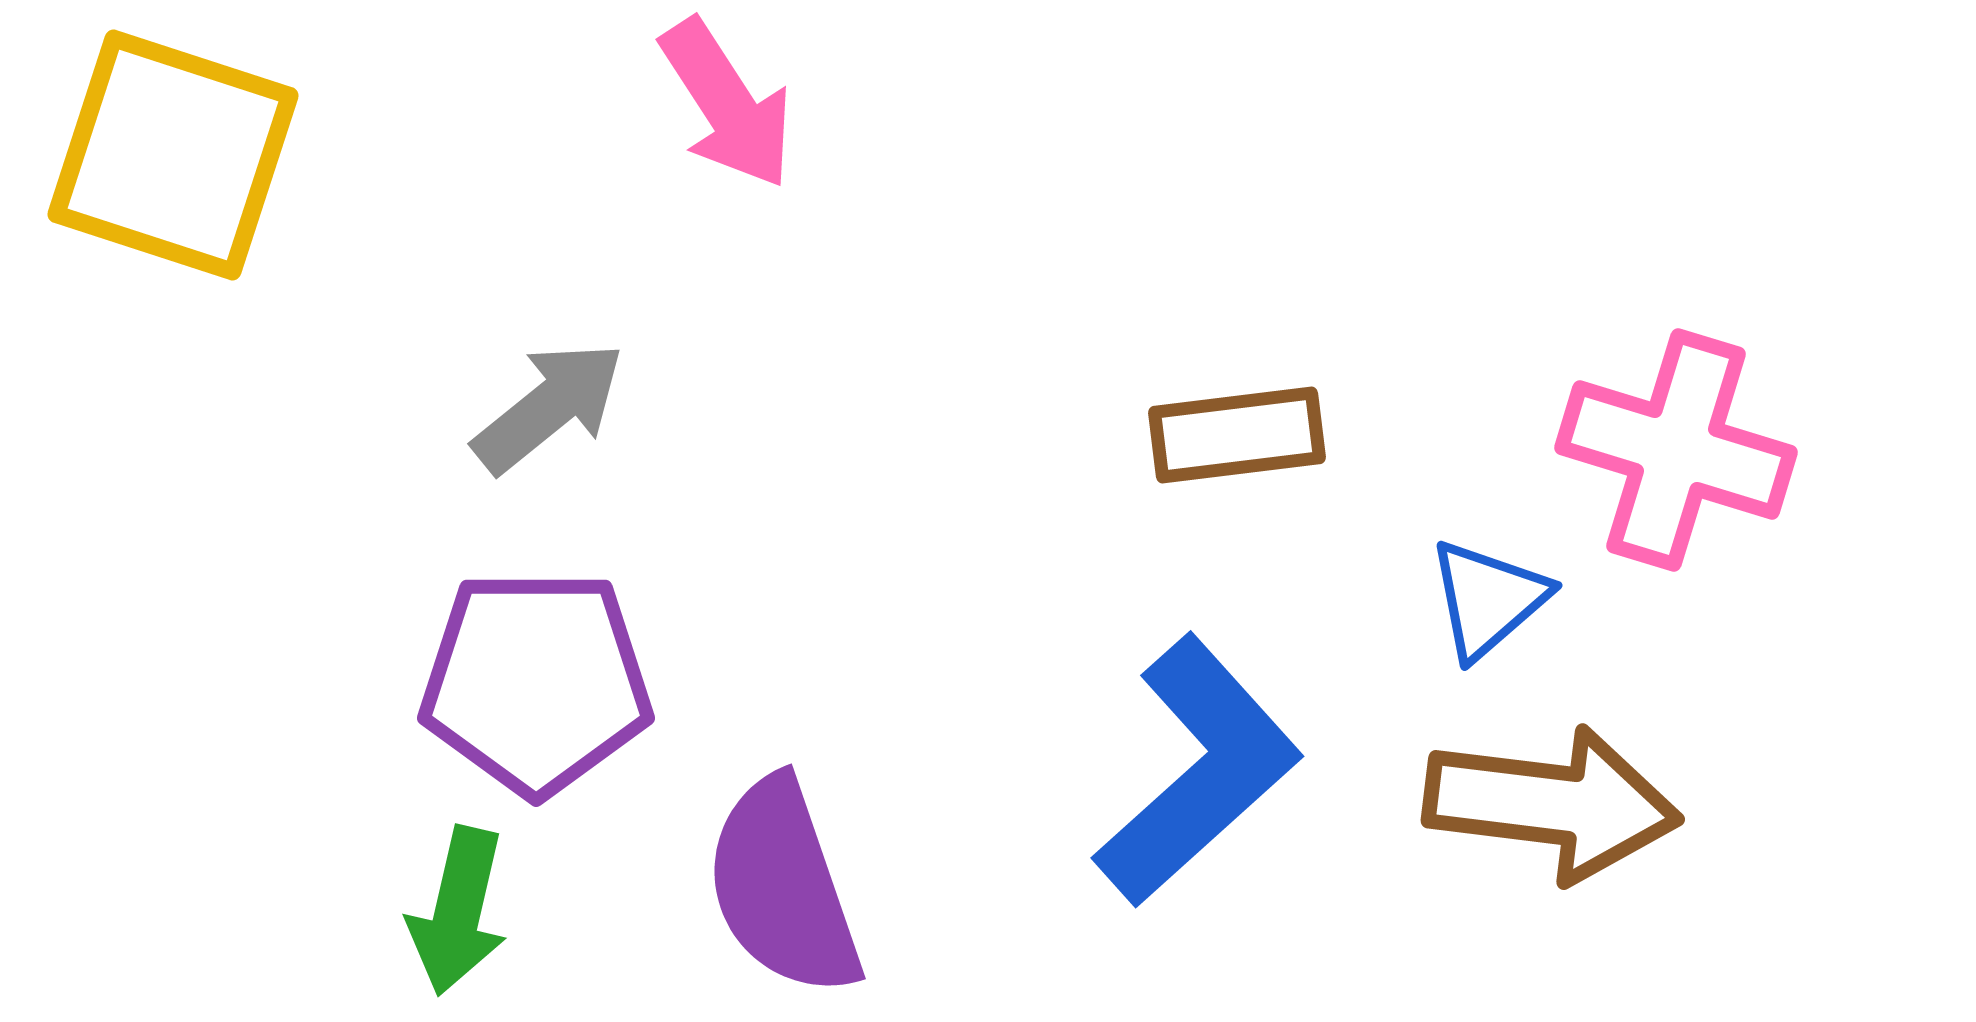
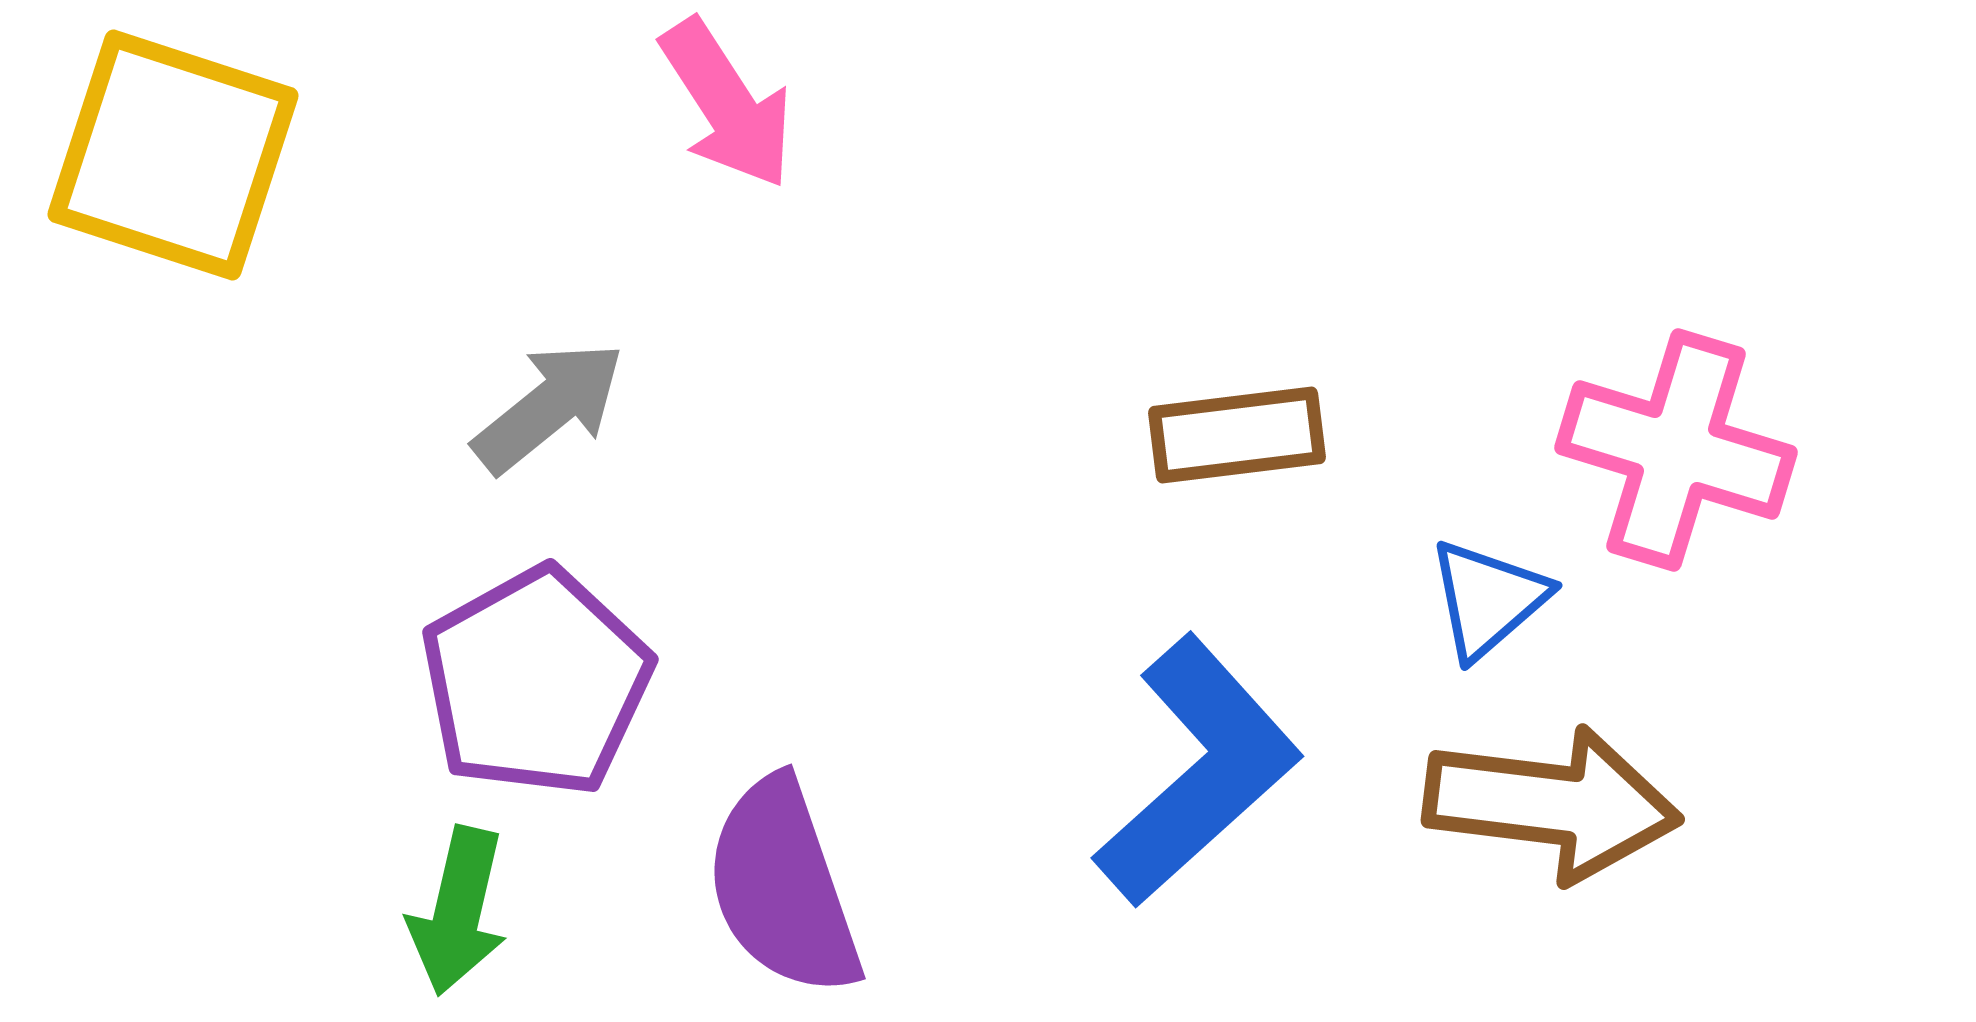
purple pentagon: rotated 29 degrees counterclockwise
